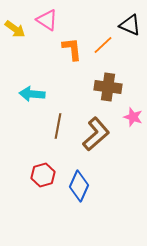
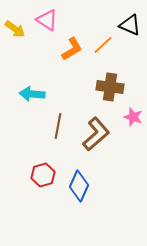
orange L-shape: rotated 65 degrees clockwise
brown cross: moved 2 px right
